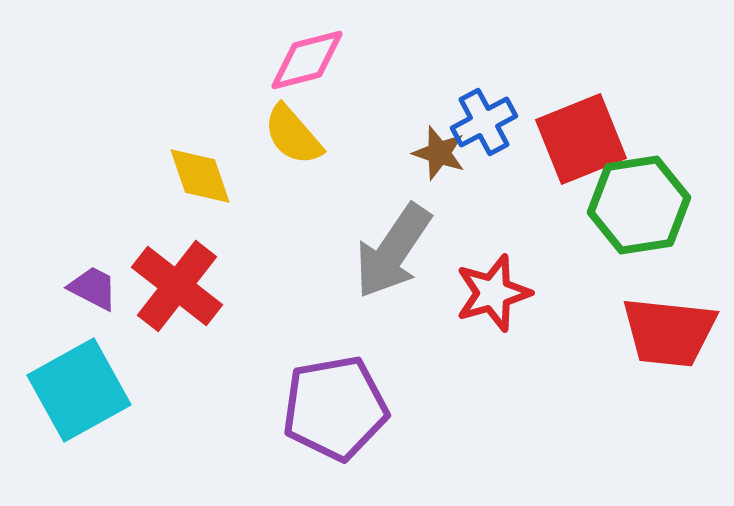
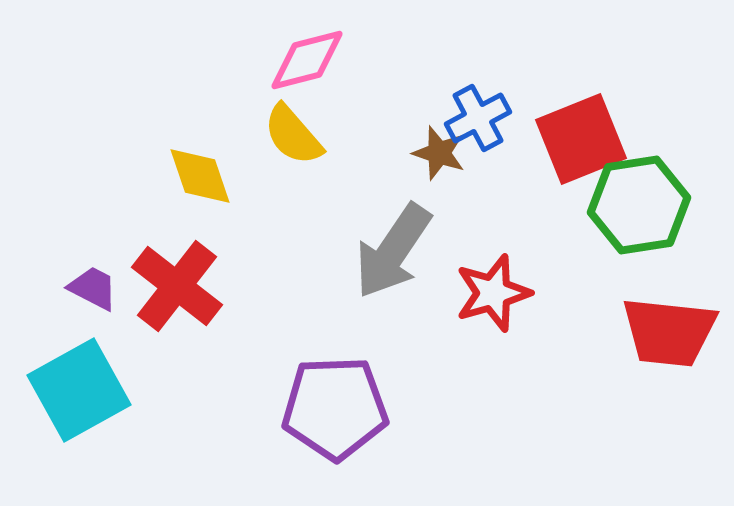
blue cross: moved 6 px left, 4 px up
purple pentagon: rotated 8 degrees clockwise
